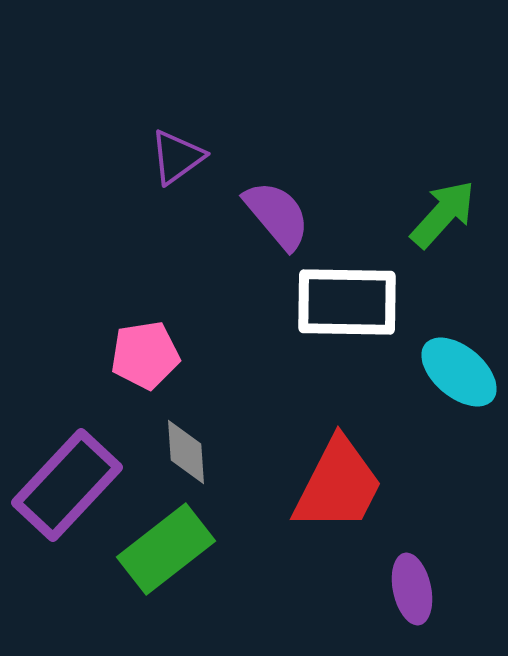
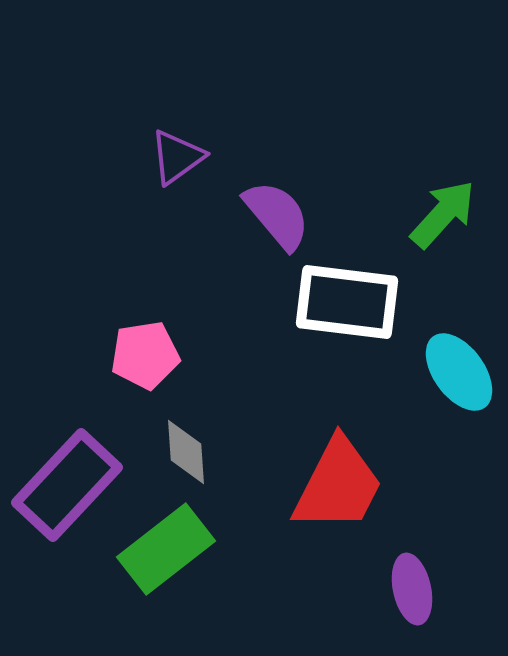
white rectangle: rotated 6 degrees clockwise
cyan ellipse: rotated 14 degrees clockwise
